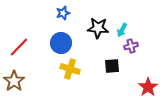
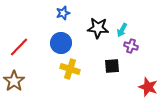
purple cross: rotated 32 degrees clockwise
red star: rotated 18 degrees counterclockwise
